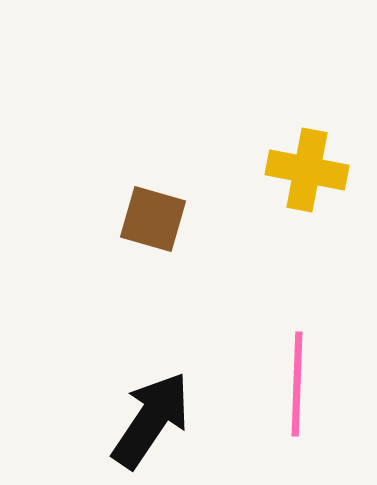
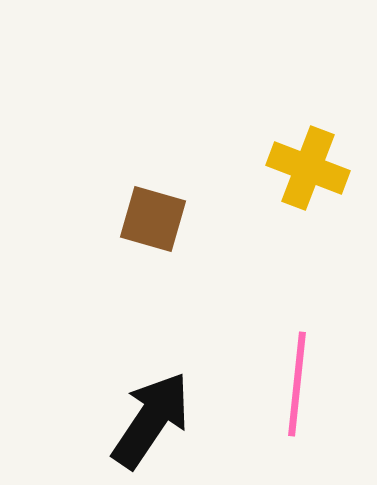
yellow cross: moved 1 px right, 2 px up; rotated 10 degrees clockwise
pink line: rotated 4 degrees clockwise
